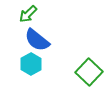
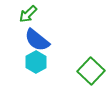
cyan hexagon: moved 5 px right, 2 px up
green square: moved 2 px right, 1 px up
